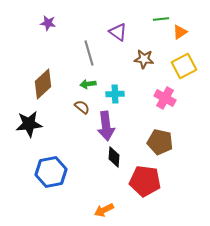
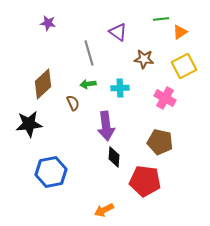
cyan cross: moved 5 px right, 6 px up
brown semicircle: moved 9 px left, 4 px up; rotated 28 degrees clockwise
